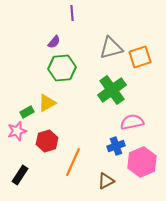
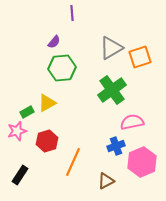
gray triangle: rotated 15 degrees counterclockwise
